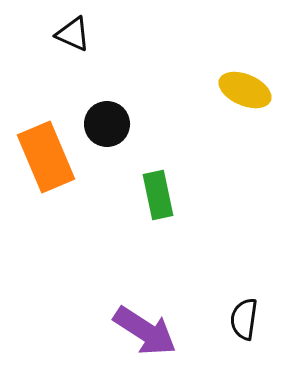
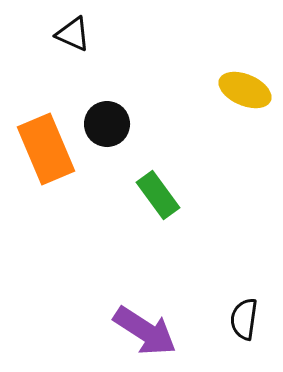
orange rectangle: moved 8 px up
green rectangle: rotated 24 degrees counterclockwise
